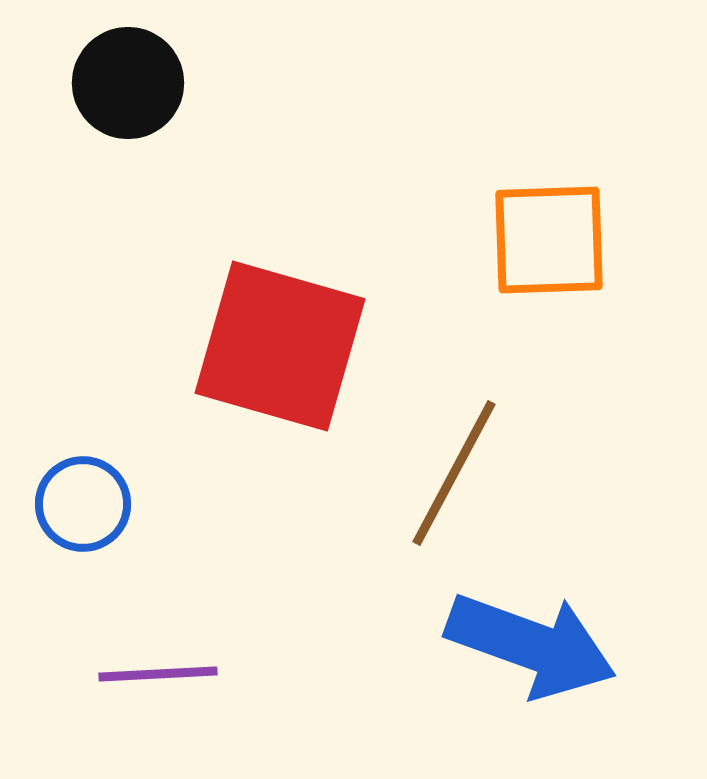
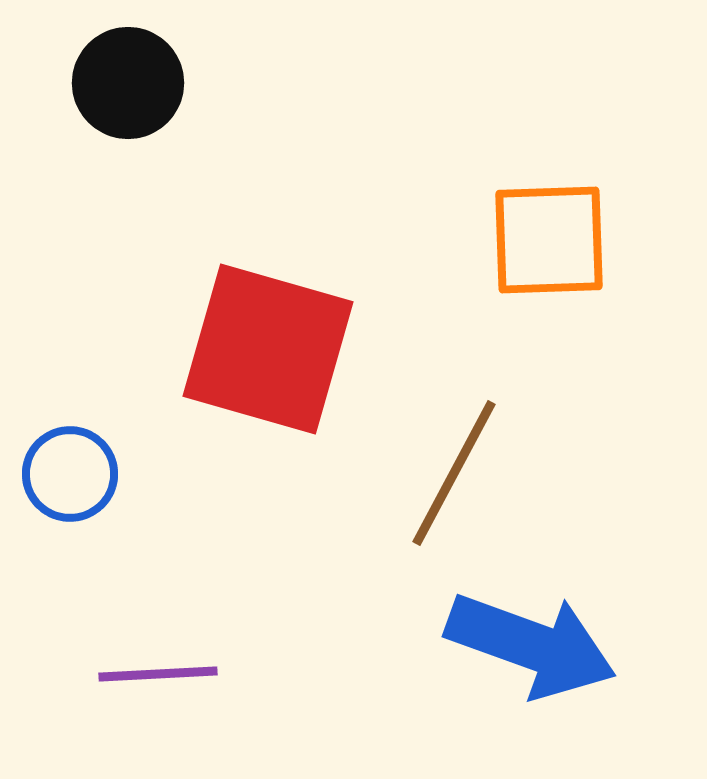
red square: moved 12 px left, 3 px down
blue circle: moved 13 px left, 30 px up
